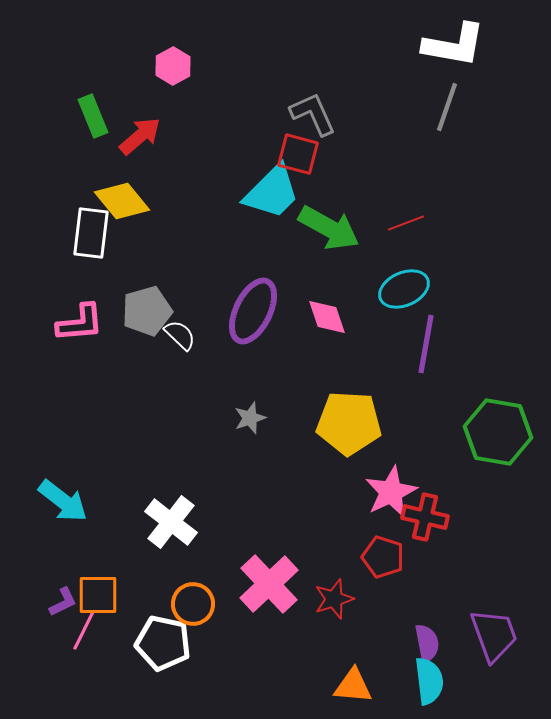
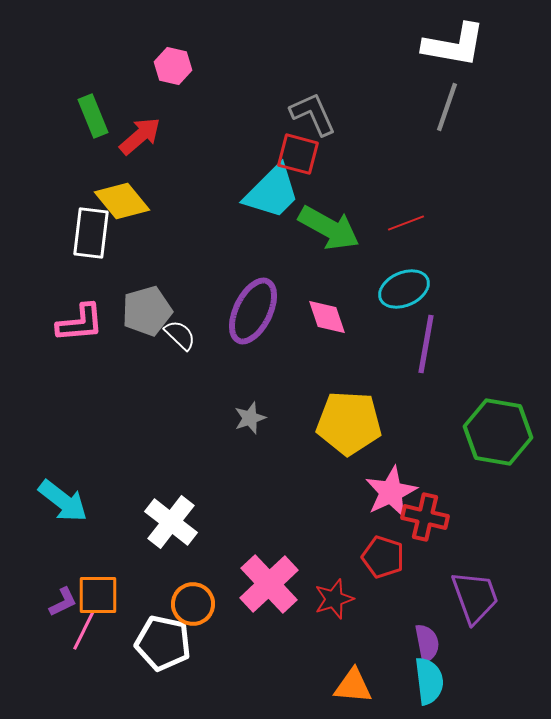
pink hexagon: rotated 18 degrees counterclockwise
purple trapezoid: moved 19 px left, 38 px up
